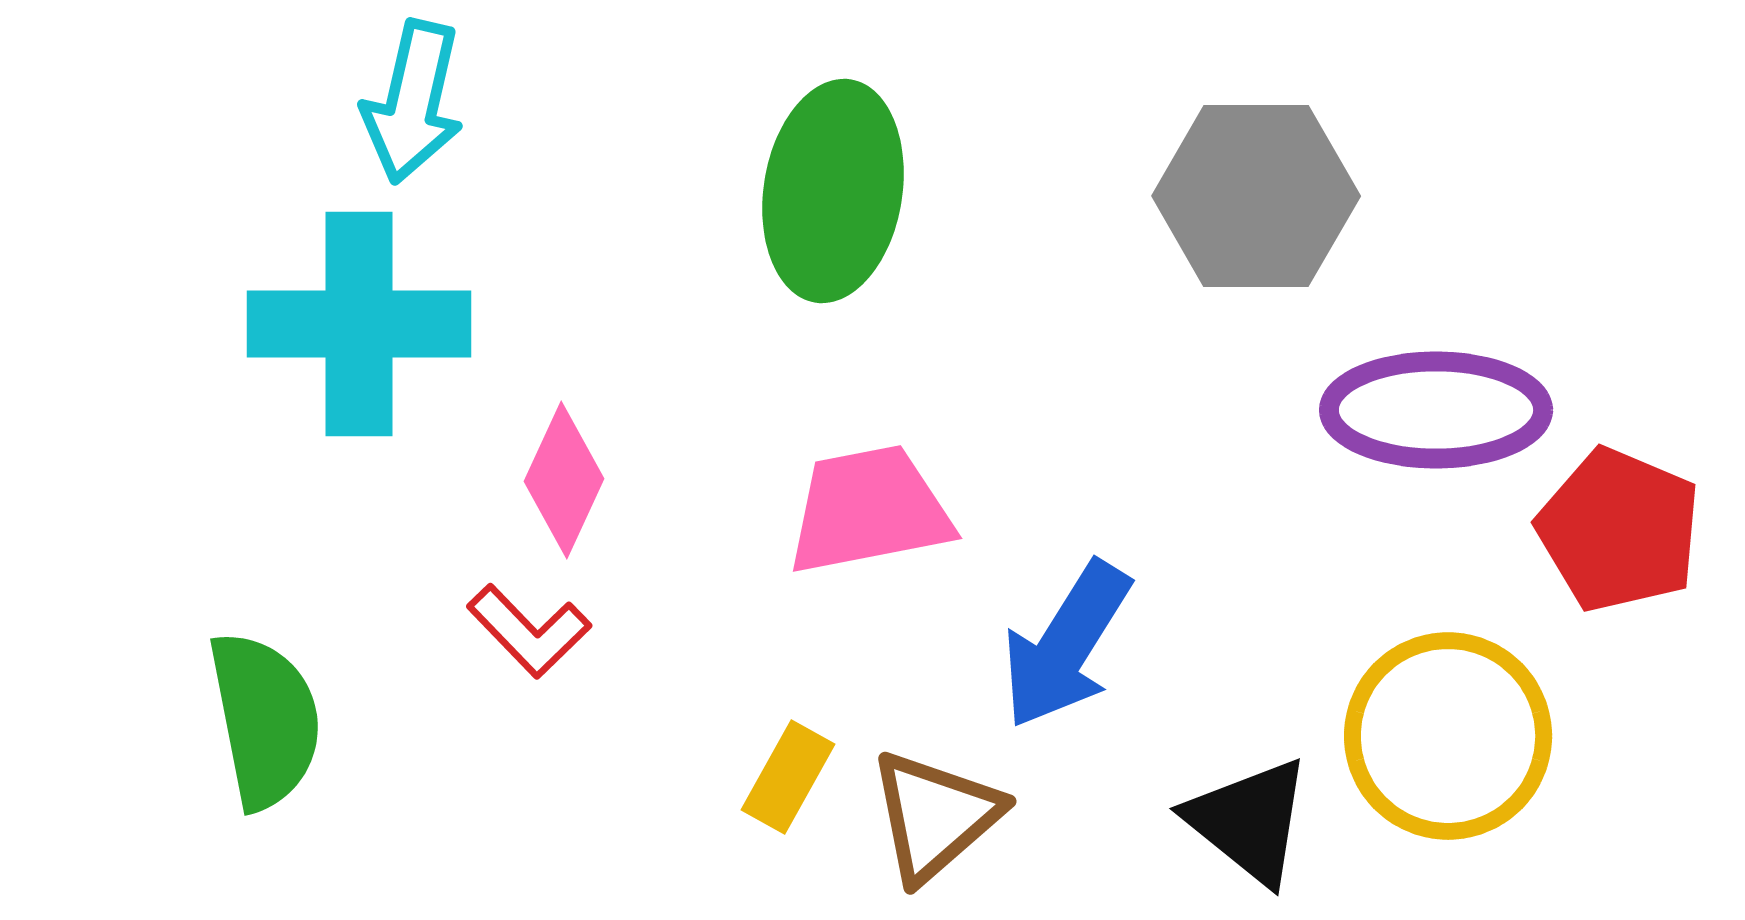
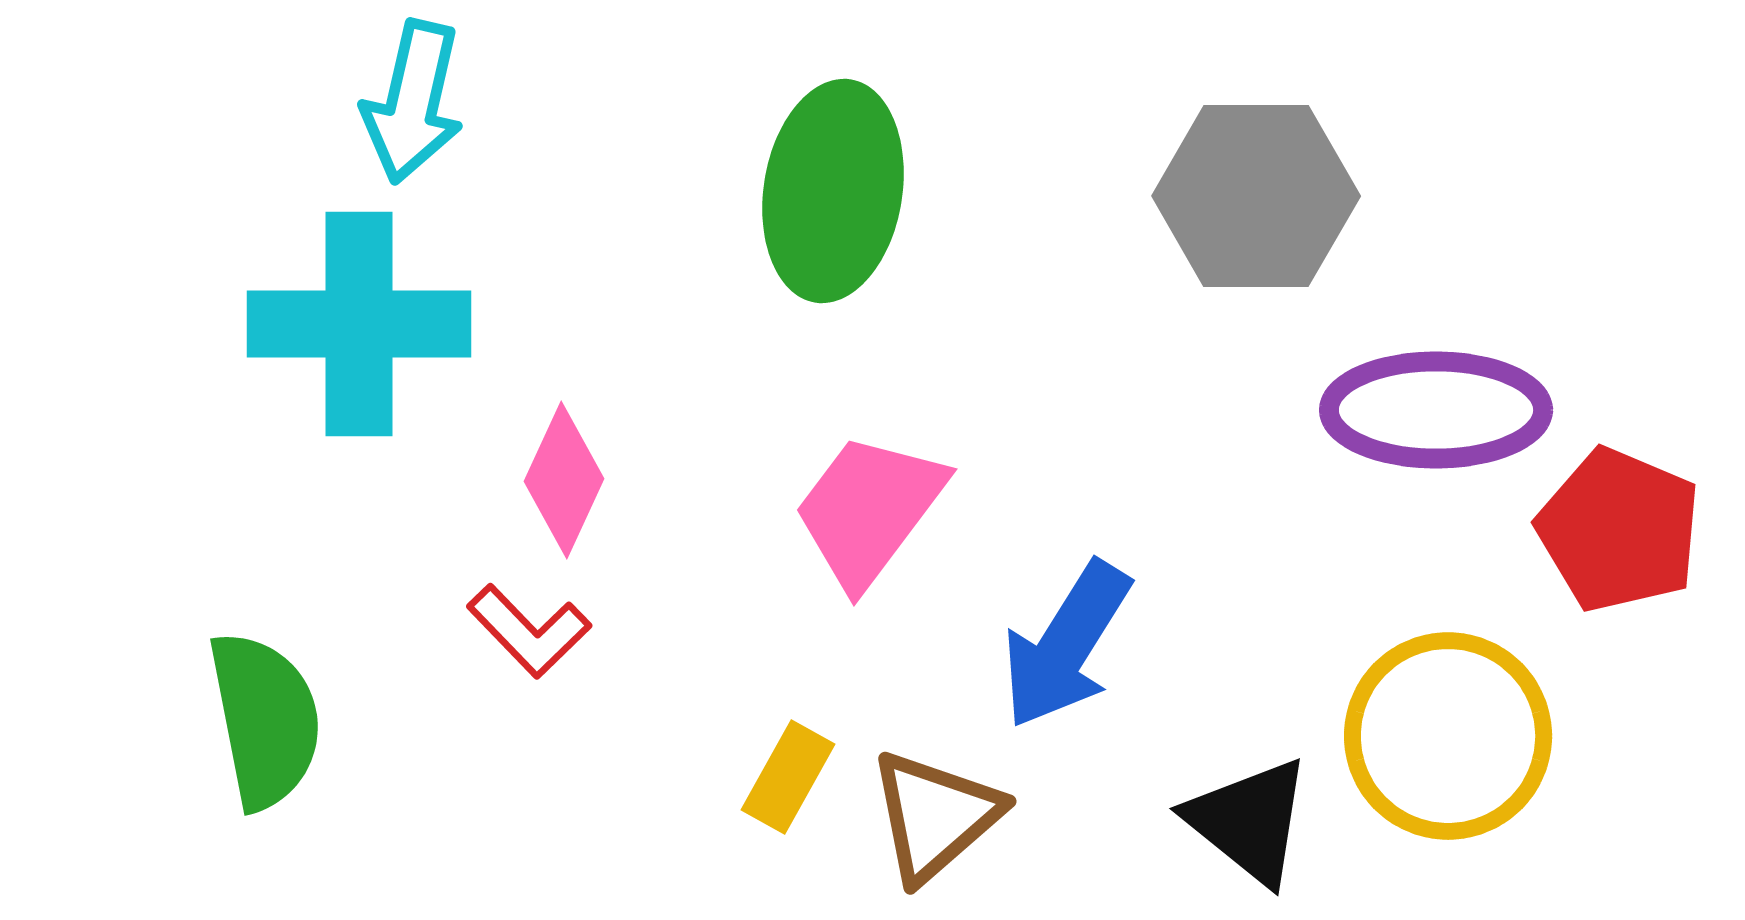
pink trapezoid: rotated 42 degrees counterclockwise
